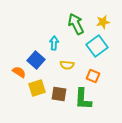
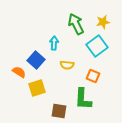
brown square: moved 17 px down
